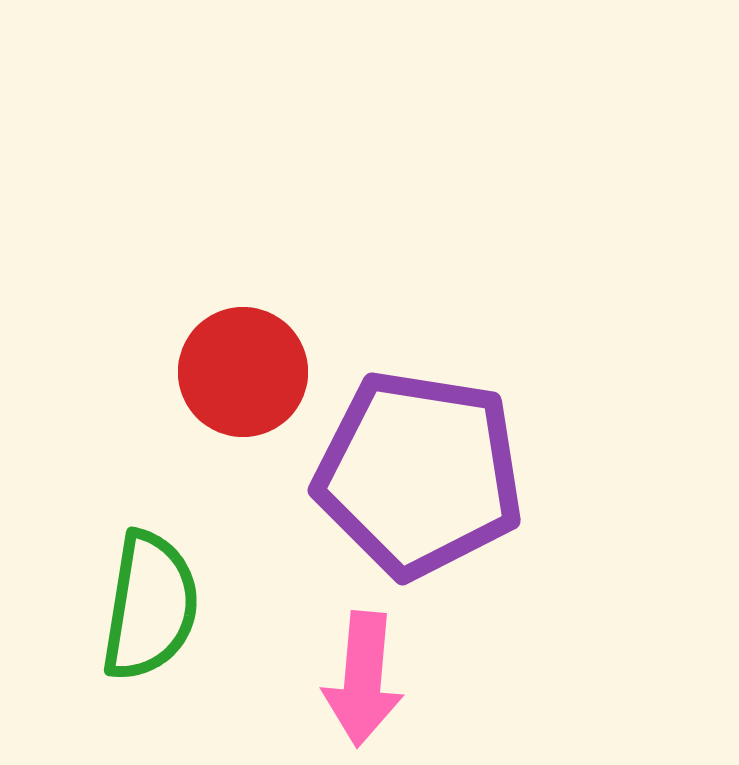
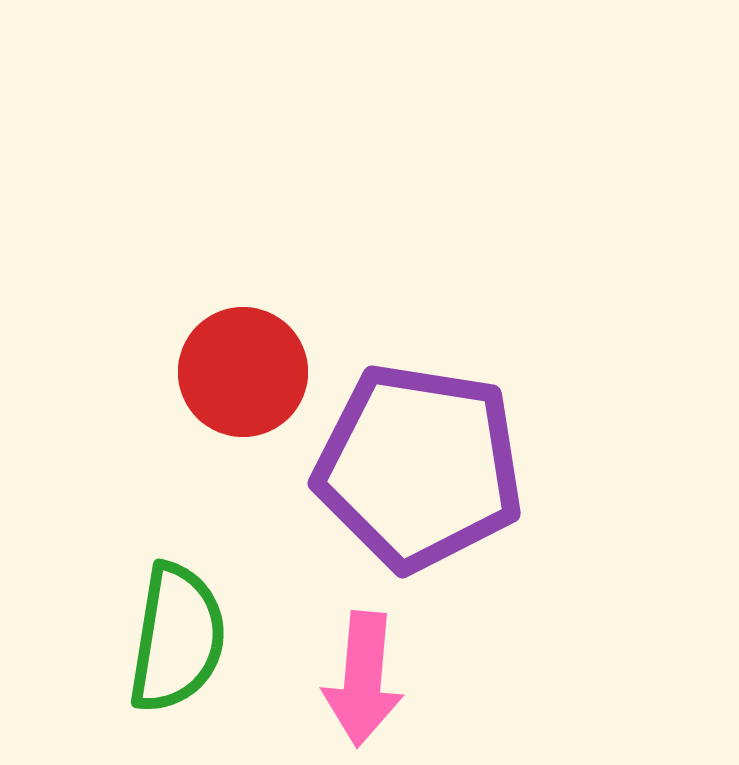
purple pentagon: moved 7 px up
green semicircle: moved 27 px right, 32 px down
